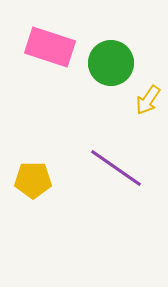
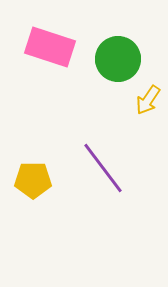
green circle: moved 7 px right, 4 px up
purple line: moved 13 px left; rotated 18 degrees clockwise
